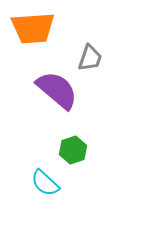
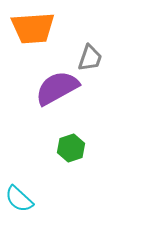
purple semicircle: moved 2 px up; rotated 69 degrees counterclockwise
green hexagon: moved 2 px left, 2 px up
cyan semicircle: moved 26 px left, 16 px down
